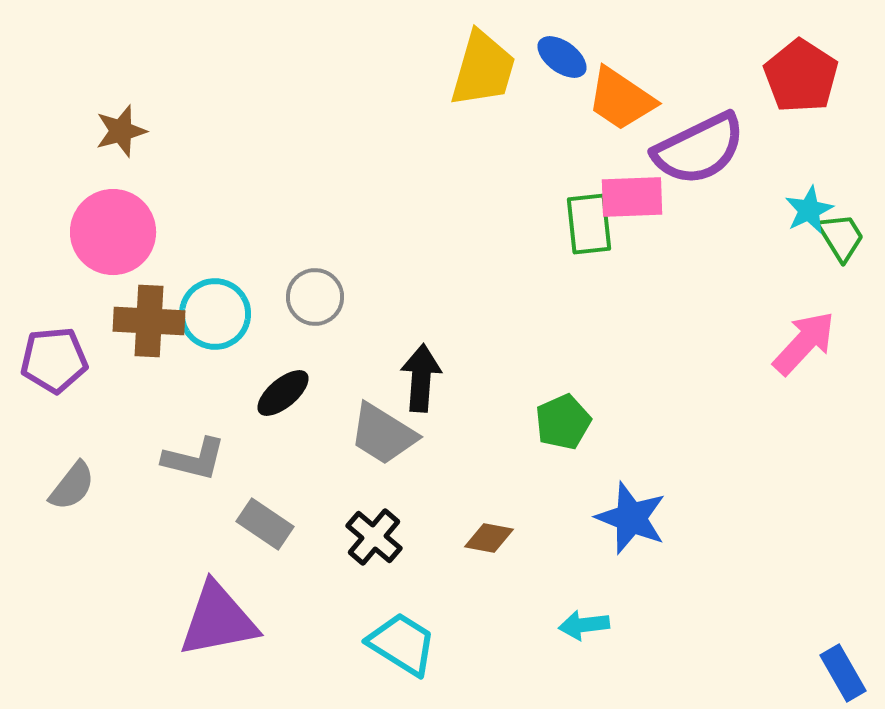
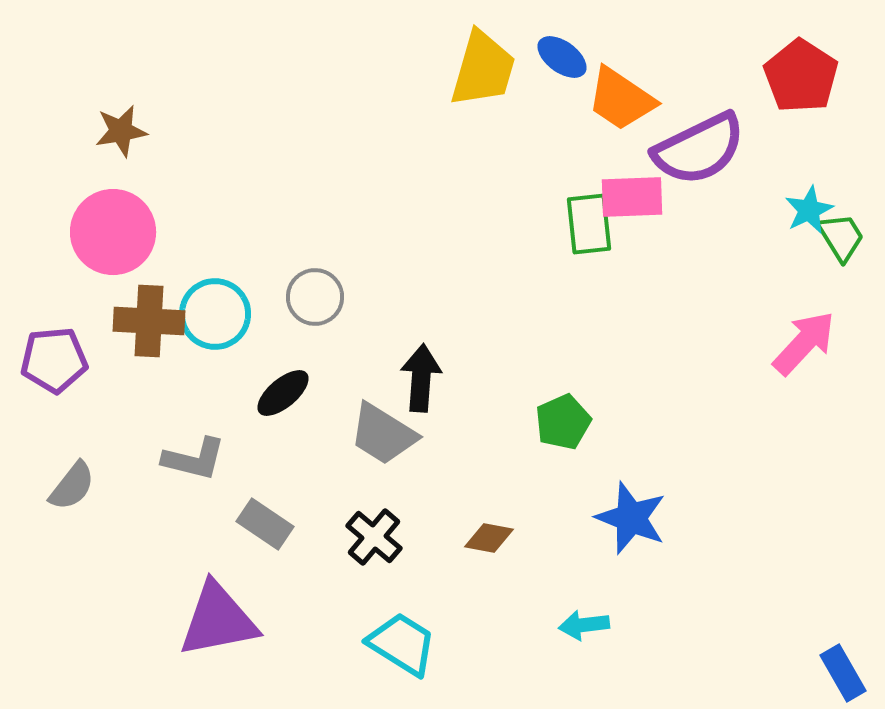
brown star: rotated 6 degrees clockwise
